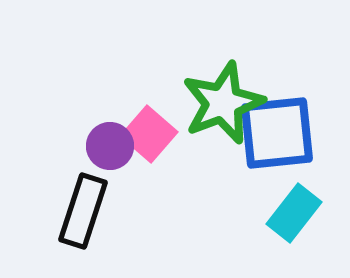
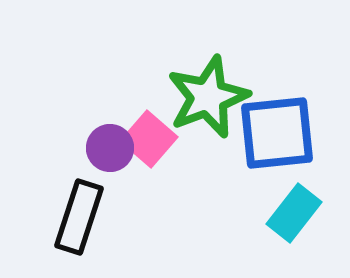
green star: moved 15 px left, 6 px up
pink square: moved 5 px down
purple circle: moved 2 px down
black rectangle: moved 4 px left, 6 px down
